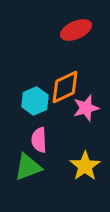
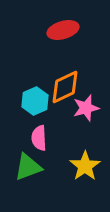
red ellipse: moved 13 px left; rotated 8 degrees clockwise
pink semicircle: moved 2 px up
